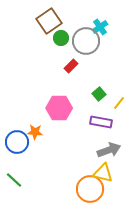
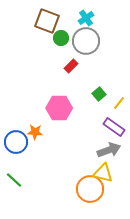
brown square: moved 2 px left; rotated 35 degrees counterclockwise
cyan cross: moved 14 px left, 9 px up
purple rectangle: moved 13 px right, 5 px down; rotated 25 degrees clockwise
blue circle: moved 1 px left
